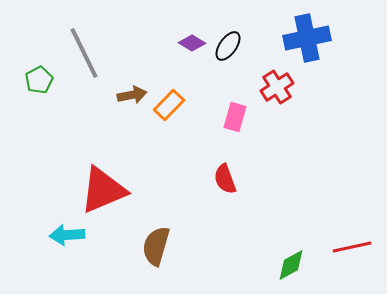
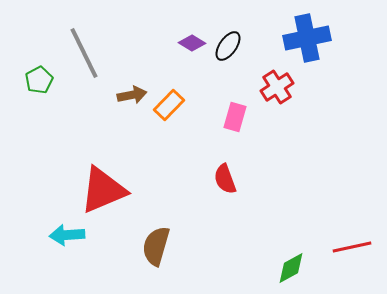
green diamond: moved 3 px down
